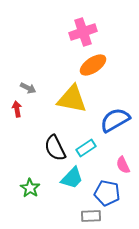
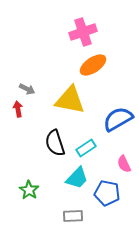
gray arrow: moved 1 px left, 1 px down
yellow triangle: moved 2 px left, 1 px down
red arrow: moved 1 px right
blue semicircle: moved 3 px right, 1 px up
black semicircle: moved 5 px up; rotated 8 degrees clockwise
pink semicircle: moved 1 px right, 1 px up
cyan trapezoid: moved 5 px right
green star: moved 1 px left, 2 px down
gray rectangle: moved 18 px left
